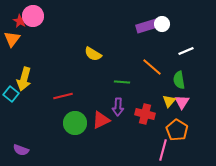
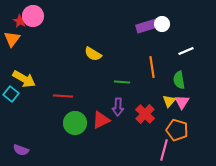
orange line: rotated 40 degrees clockwise
yellow arrow: rotated 75 degrees counterclockwise
red line: rotated 18 degrees clockwise
red cross: rotated 30 degrees clockwise
orange pentagon: rotated 15 degrees counterclockwise
pink line: moved 1 px right
